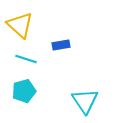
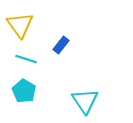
yellow triangle: rotated 12 degrees clockwise
blue rectangle: rotated 42 degrees counterclockwise
cyan pentagon: rotated 25 degrees counterclockwise
